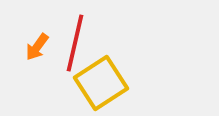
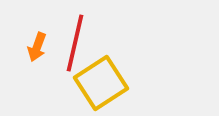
orange arrow: rotated 16 degrees counterclockwise
